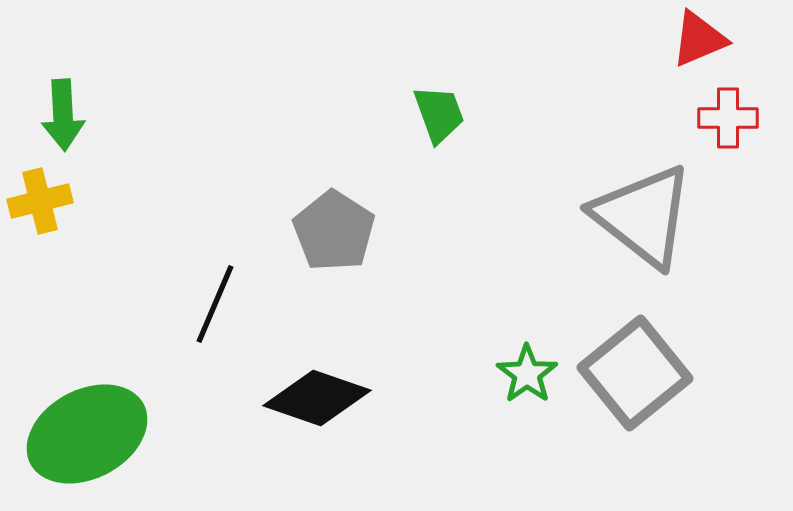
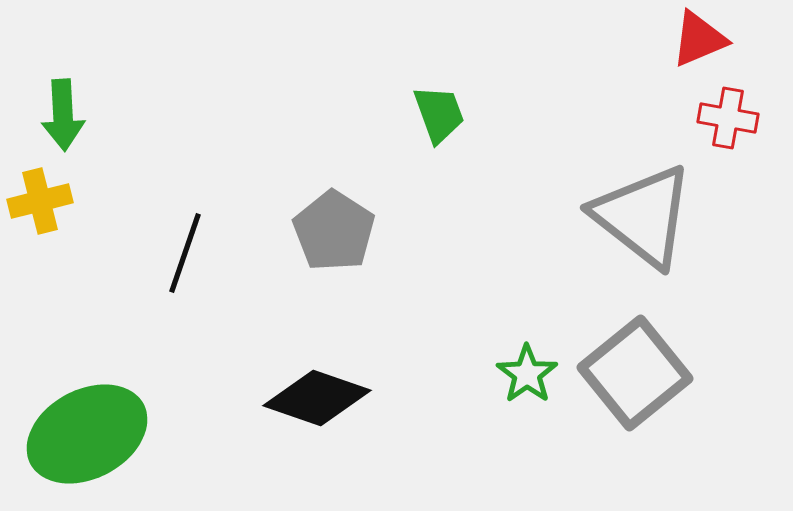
red cross: rotated 10 degrees clockwise
black line: moved 30 px left, 51 px up; rotated 4 degrees counterclockwise
